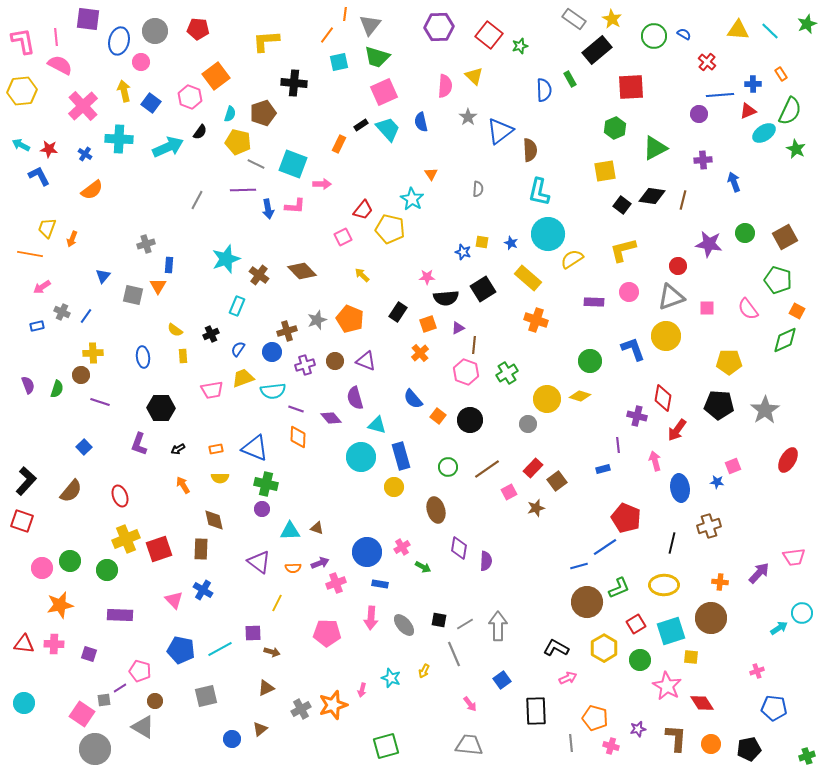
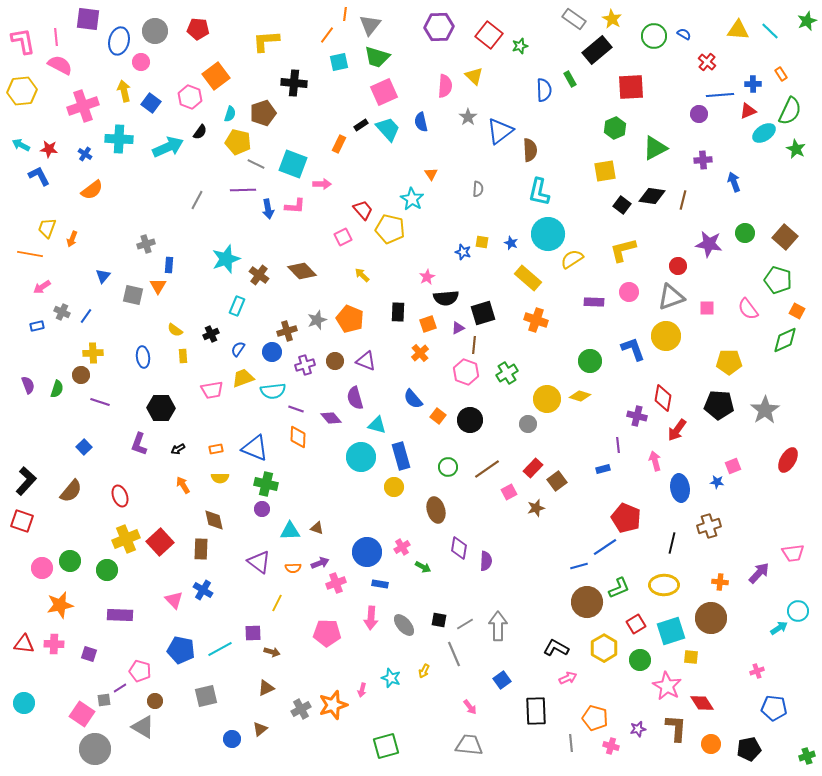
green star at (807, 24): moved 3 px up
pink cross at (83, 106): rotated 24 degrees clockwise
red trapezoid at (363, 210): rotated 80 degrees counterclockwise
brown square at (785, 237): rotated 20 degrees counterclockwise
pink star at (427, 277): rotated 28 degrees counterclockwise
black square at (483, 289): moved 24 px down; rotated 15 degrees clockwise
black rectangle at (398, 312): rotated 30 degrees counterclockwise
red square at (159, 549): moved 1 px right, 7 px up; rotated 24 degrees counterclockwise
pink trapezoid at (794, 557): moved 1 px left, 4 px up
cyan circle at (802, 613): moved 4 px left, 2 px up
pink arrow at (470, 704): moved 3 px down
brown L-shape at (676, 738): moved 10 px up
